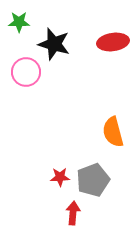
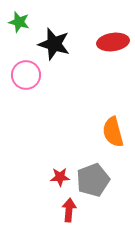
green star: rotated 15 degrees clockwise
pink circle: moved 3 px down
red arrow: moved 4 px left, 3 px up
